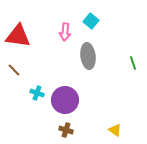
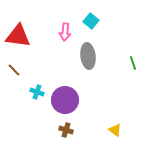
cyan cross: moved 1 px up
